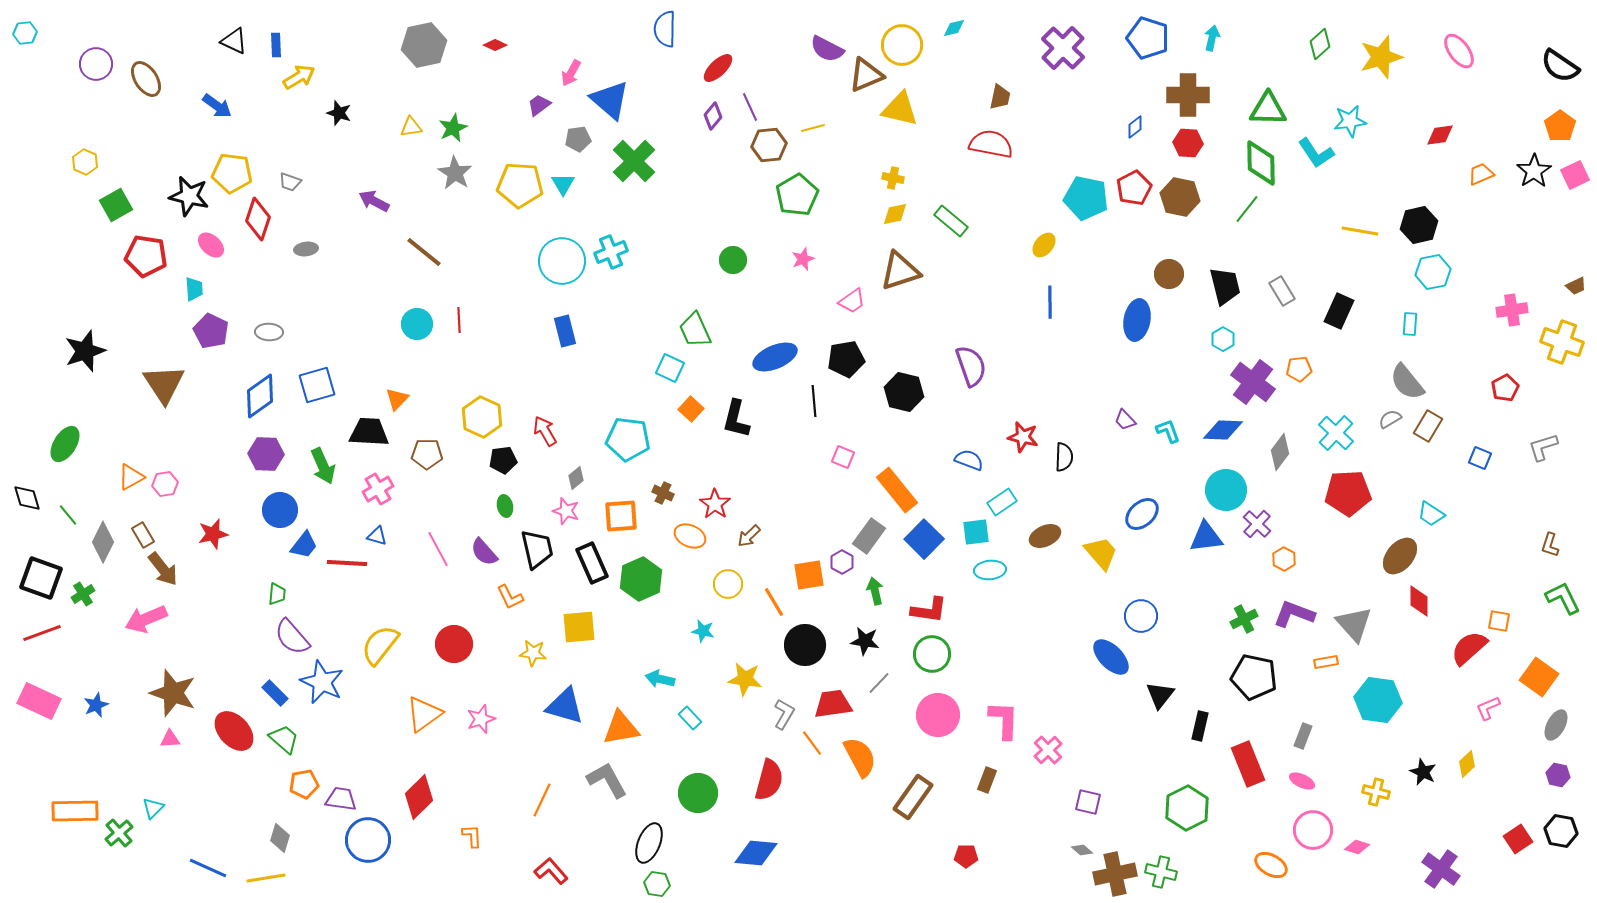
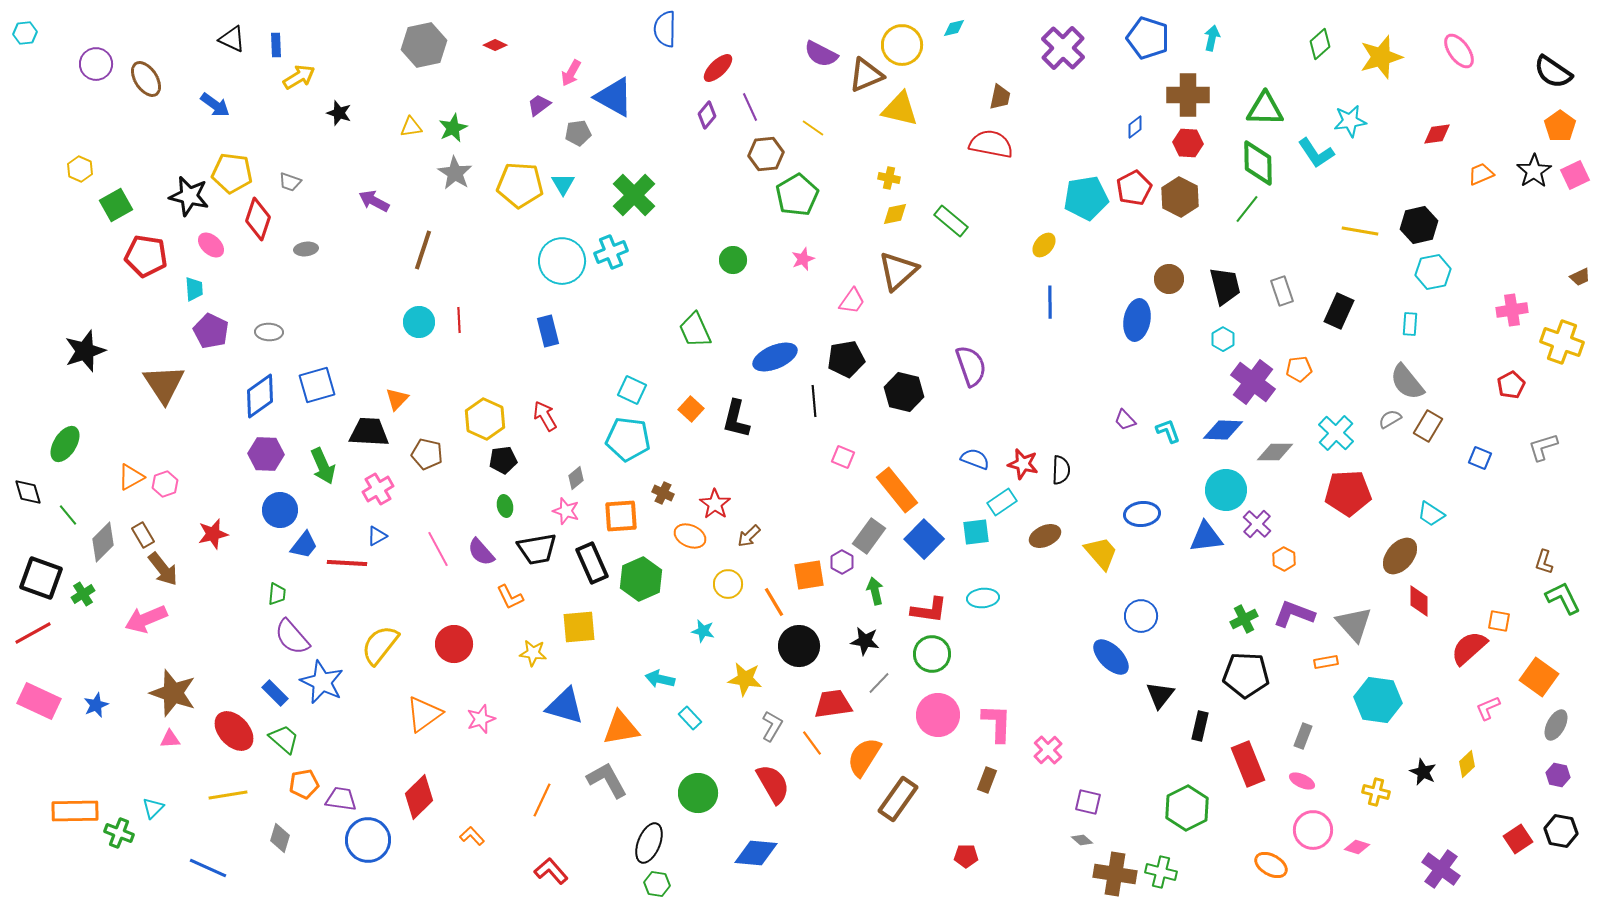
black triangle at (234, 41): moved 2 px left, 2 px up
purple semicircle at (827, 49): moved 6 px left, 5 px down
black semicircle at (1560, 66): moved 7 px left, 6 px down
blue triangle at (610, 100): moved 4 px right, 3 px up; rotated 12 degrees counterclockwise
blue arrow at (217, 106): moved 2 px left, 1 px up
green triangle at (1268, 109): moved 3 px left
purple diamond at (713, 116): moved 6 px left, 1 px up
yellow line at (813, 128): rotated 50 degrees clockwise
red diamond at (1440, 135): moved 3 px left, 1 px up
gray pentagon at (578, 139): moved 6 px up
brown hexagon at (769, 145): moved 3 px left, 9 px down
green cross at (634, 161): moved 34 px down
yellow hexagon at (85, 162): moved 5 px left, 7 px down
green diamond at (1261, 163): moved 3 px left
yellow cross at (893, 178): moved 4 px left
brown hexagon at (1180, 197): rotated 15 degrees clockwise
cyan pentagon at (1086, 198): rotated 21 degrees counterclockwise
brown line at (424, 252): moved 1 px left, 2 px up; rotated 69 degrees clockwise
brown triangle at (900, 271): moved 2 px left; rotated 24 degrees counterclockwise
brown circle at (1169, 274): moved 5 px down
brown trapezoid at (1576, 286): moved 4 px right, 9 px up
gray rectangle at (1282, 291): rotated 12 degrees clockwise
pink trapezoid at (852, 301): rotated 20 degrees counterclockwise
cyan circle at (417, 324): moved 2 px right, 2 px up
blue rectangle at (565, 331): moved 17 px left
cyan square at (670, 368): moved 38 px left, 22 px down
red pentagon at (1505, 388): moved 6 px right, 3 px up
yellow hexagon at (482, 417): moved 3 px right, 2 px down
red arrow at (545, 431): moved 15 px up
red star at (1023, 437): moved 27 px down
gray diamond at (1280, 452): moved 5 px left; rotated 54 degrees clockwise
brown pentagon at (427, 454): rotated 12 degrees clockwise
black semicircle at (1064, 457): moved 3 px left, 13 px down
blue semicircle at (969, 460): moved 6 px right, 1 px up
pink hexagon at (165, 484): rotated 10 degrees counterclockwise
black diamond at (27, 498): moved 1 px right, 6 px up
blue ellipse at (1142, 514): rotated 36 degrees clockwise
blue triangle at (377, 536): rotated 45 degrees counterclockwise
gray diamond at (103, 542): rotated 18 degrees clockwise
brown L-shape at (1550, 545): moved 6 px left, 17 px down
black trapezoid at (537, 549): rotated 93 degrees clockwise
purple semicircle at (484, 552): moved 3 px left
cyan ellipse at (990, 570): moved 7 px left, 28 px down
red line at (42, 633): moved 9 px left; rotated 9 degrees counterclockwise
black circle at (805, 645): moved 6 px left, 1 px down
black pentagon at (1254, 677): moved 8 px left, 2 px up; rotated 9 degrees counterclockwise
gray L-shape at (784, 714): moved 12 px left, 12 px down
pink L-shape at (1004, 720): moved 7 px left, 3 px down
orange semicircle at (860, 757): moved 4 px right; rotated 120 degrees counterclockwise
red semicircle at (769, 780): moved 4 px right, 4 px down; rotated 45 degrees counterclockwise
brown rectangle at (913, 797): moved 15 px left, 2 px down
green cross at (119, 833): rotated 28 degrees counterclockwise
orange L-shape at (472, 836): rotated 40 degrees counterclockwise
gray diamond at (1082, 850): moved 10 px up
brown cross at (1115, 874): rotated 21 degrees clockwise
yellow line at (266, 878): moved 38 px left, 83 px up
